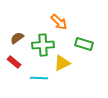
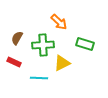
brown semicircle: rotated 24 degrees counterclockwise
green rectangle: moved 1 px right
red rectangle: rotated 16 degrees counterclockwise
